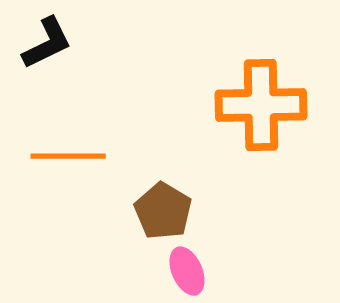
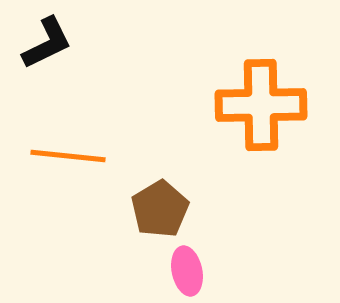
orange line: rotated 6 degrees clockwise
brown pentagon: moved 3 px left, 2 px up; rotated 10 degrees clockwise
pink ellipse: rotated 12 degrees clockwise
